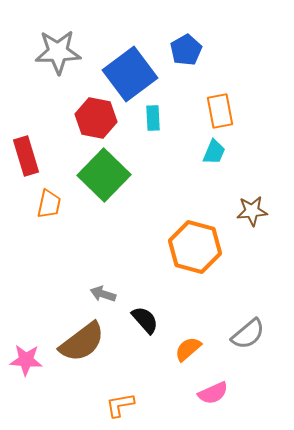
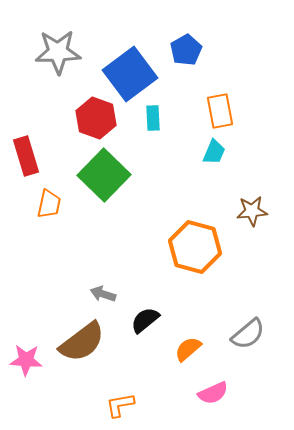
red hexagon: rotated 9 degrees clockwise
black semicircle: rotated 88 degrees counterclockwise
